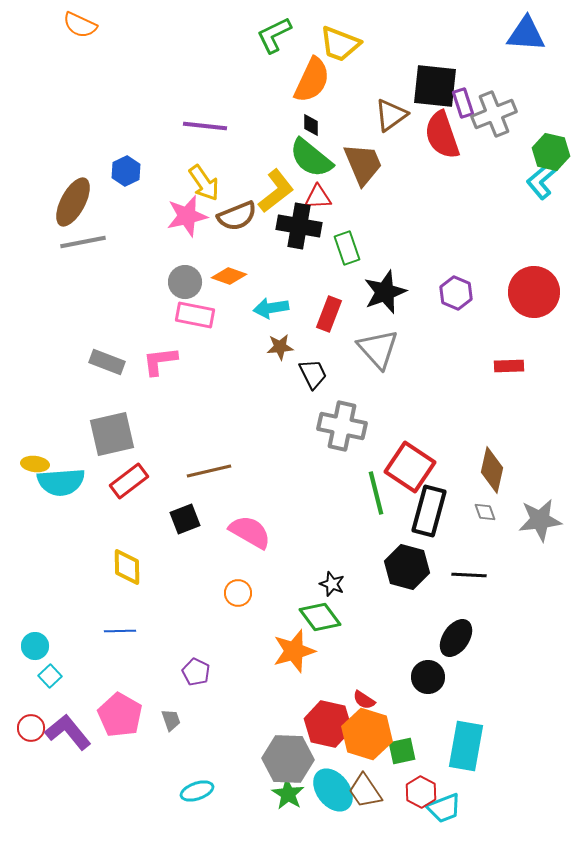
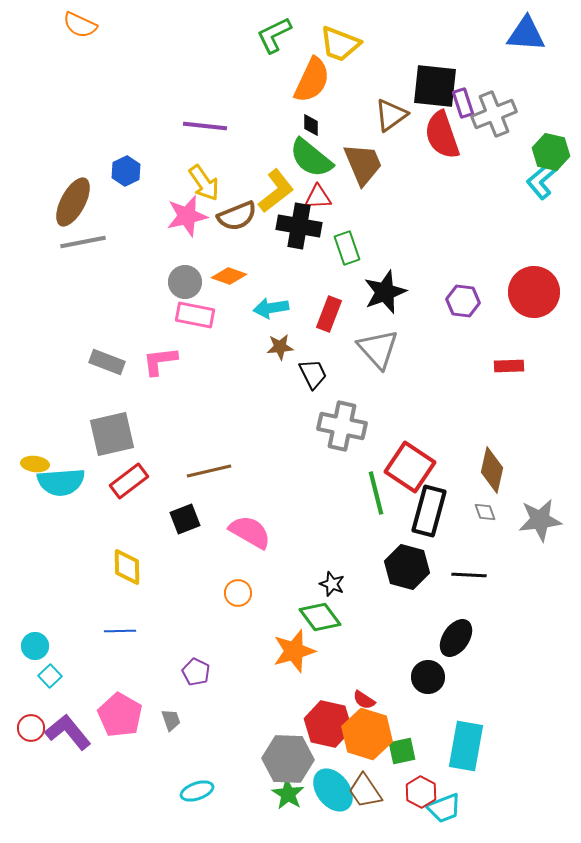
purple hexagon at (456, 293): moved 7 px right, 8 px down; rotated 16 degrees counterclockwise
